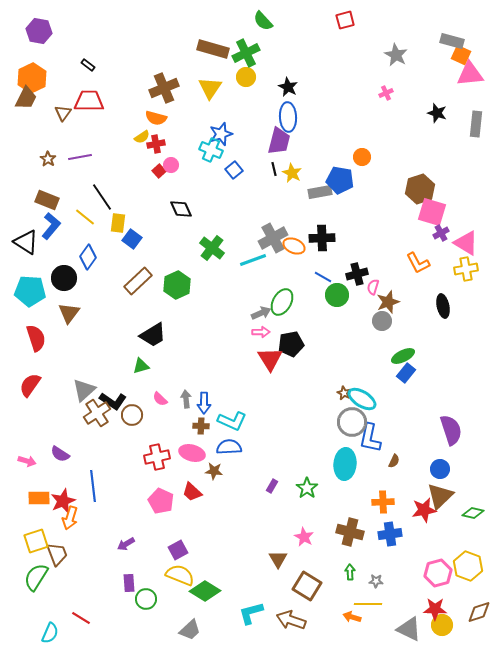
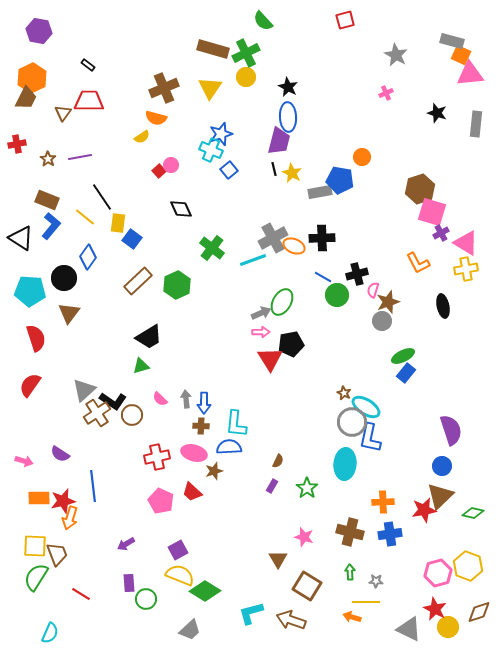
red cross at (156, 144): moved 139 px left
blue square at (234, 170): moved 5 px left
black triangle at (26, 242): moved 5 px left, 4 px up
pink semicircle at (373, 287): moved 3 px down
black trapezoid at (153, 335): moved 4 px left, 2 px down
cyan ellipse at (362, 399): moved 4 px right, 8 px down
cyan L-shape at (232, 421): moved 4 px right, 3 px down; rotated 72 degrees clockwise
pink ellipse at (192, 453): moved 2 px right
pink arrow at (27, 461): moved 3 px left
brown semicircle at (394, 461): moved 116 px left
blue circle at (440, 469): moved 2 px right, 3 px up
brown star at (214, 471): rotated 24 degrees counterclockwise
red star at (63, 501): rotated 10 degrees clockwise
pink star at (304, 537): rotated 12 degrees counterclockwise
yellow square at (36, 541): moved 1 px left, 5 px down; rotated 20 degrees clockwise
yellow line at (368, 604): moved 2 px left, 2 px up
red star at (435, 609): rotated 25 degrees clockwise
red line at (81, 618): moved 24 px up
yellow circle at (442, 625): moved 6 px right, 2 px down
